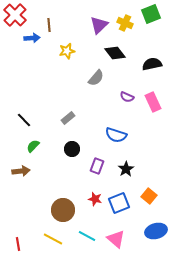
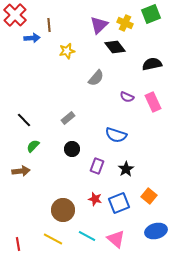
black diamond: moved 6 px up
